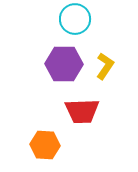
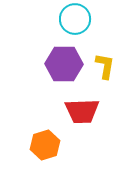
yellow L-shape: rotated 24 degrees counterclockwise
orange hexagon: rotated 20 degrees counterclockwise
